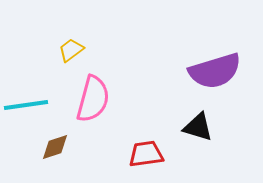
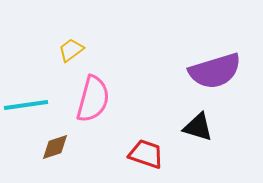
red trapezoid: rotated 27 degrees clockwise
